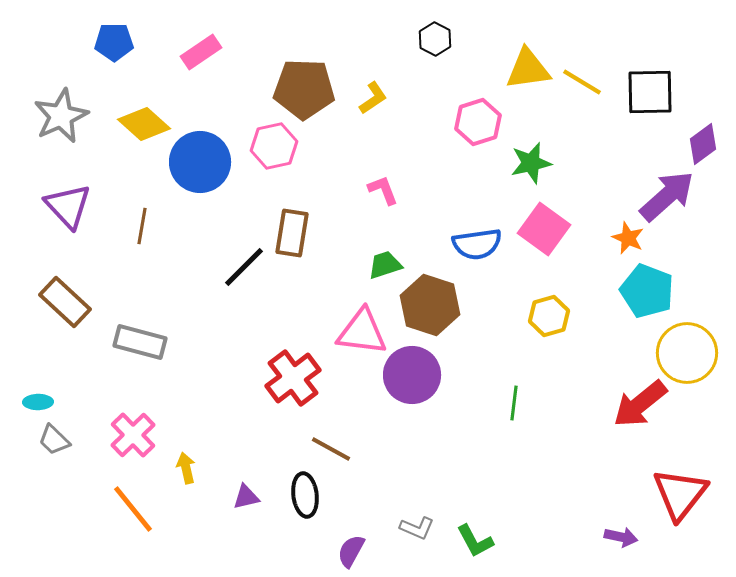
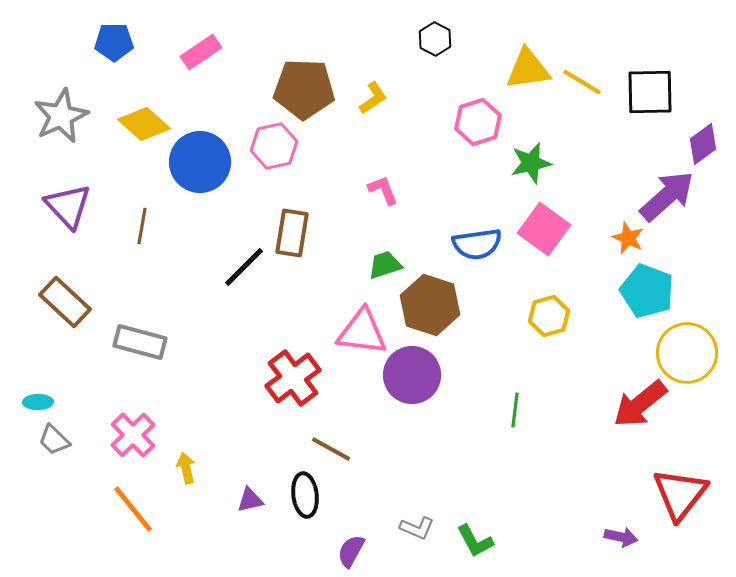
green line at (514, 403): moved 1 px right, 7 px down
purple triangle at (246, 497): moved 4 px right, 3 px down
